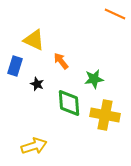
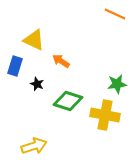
orange arrow: rotated 18 degrees counterclockwise
green star: moved 23 px right, 5 px down
green diamond: moved 1 px left, 2 px up; rotated 68 degrees counterclockwise
